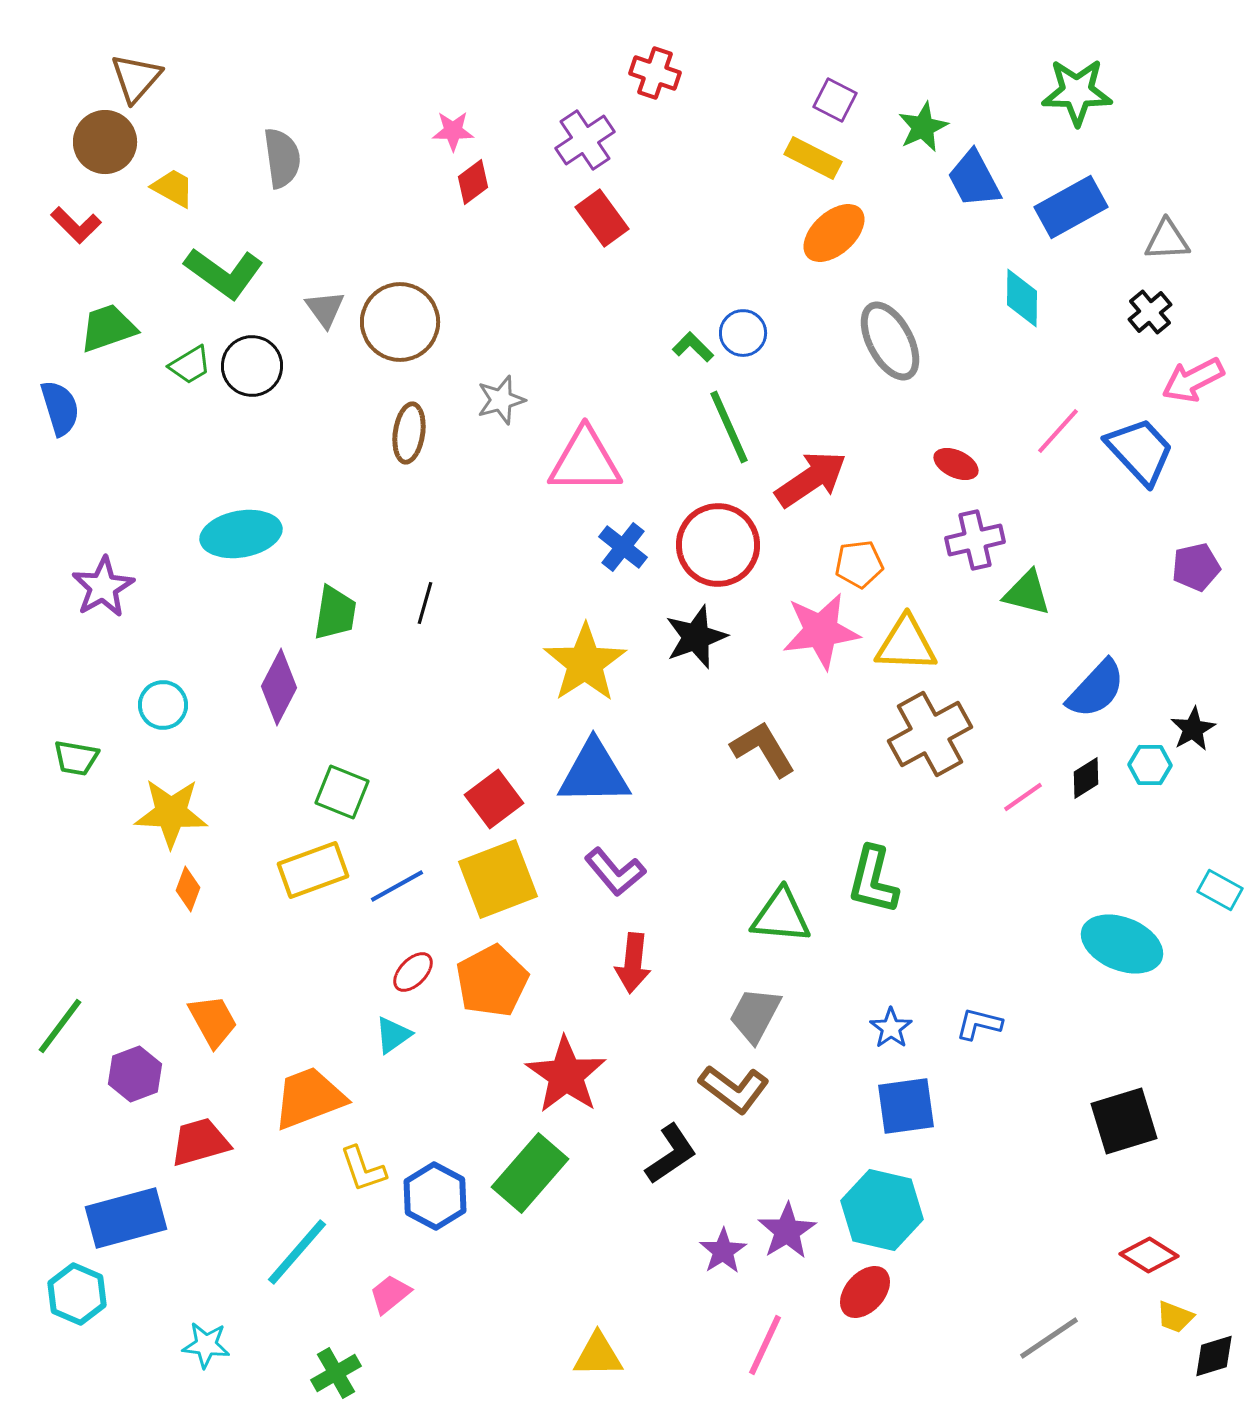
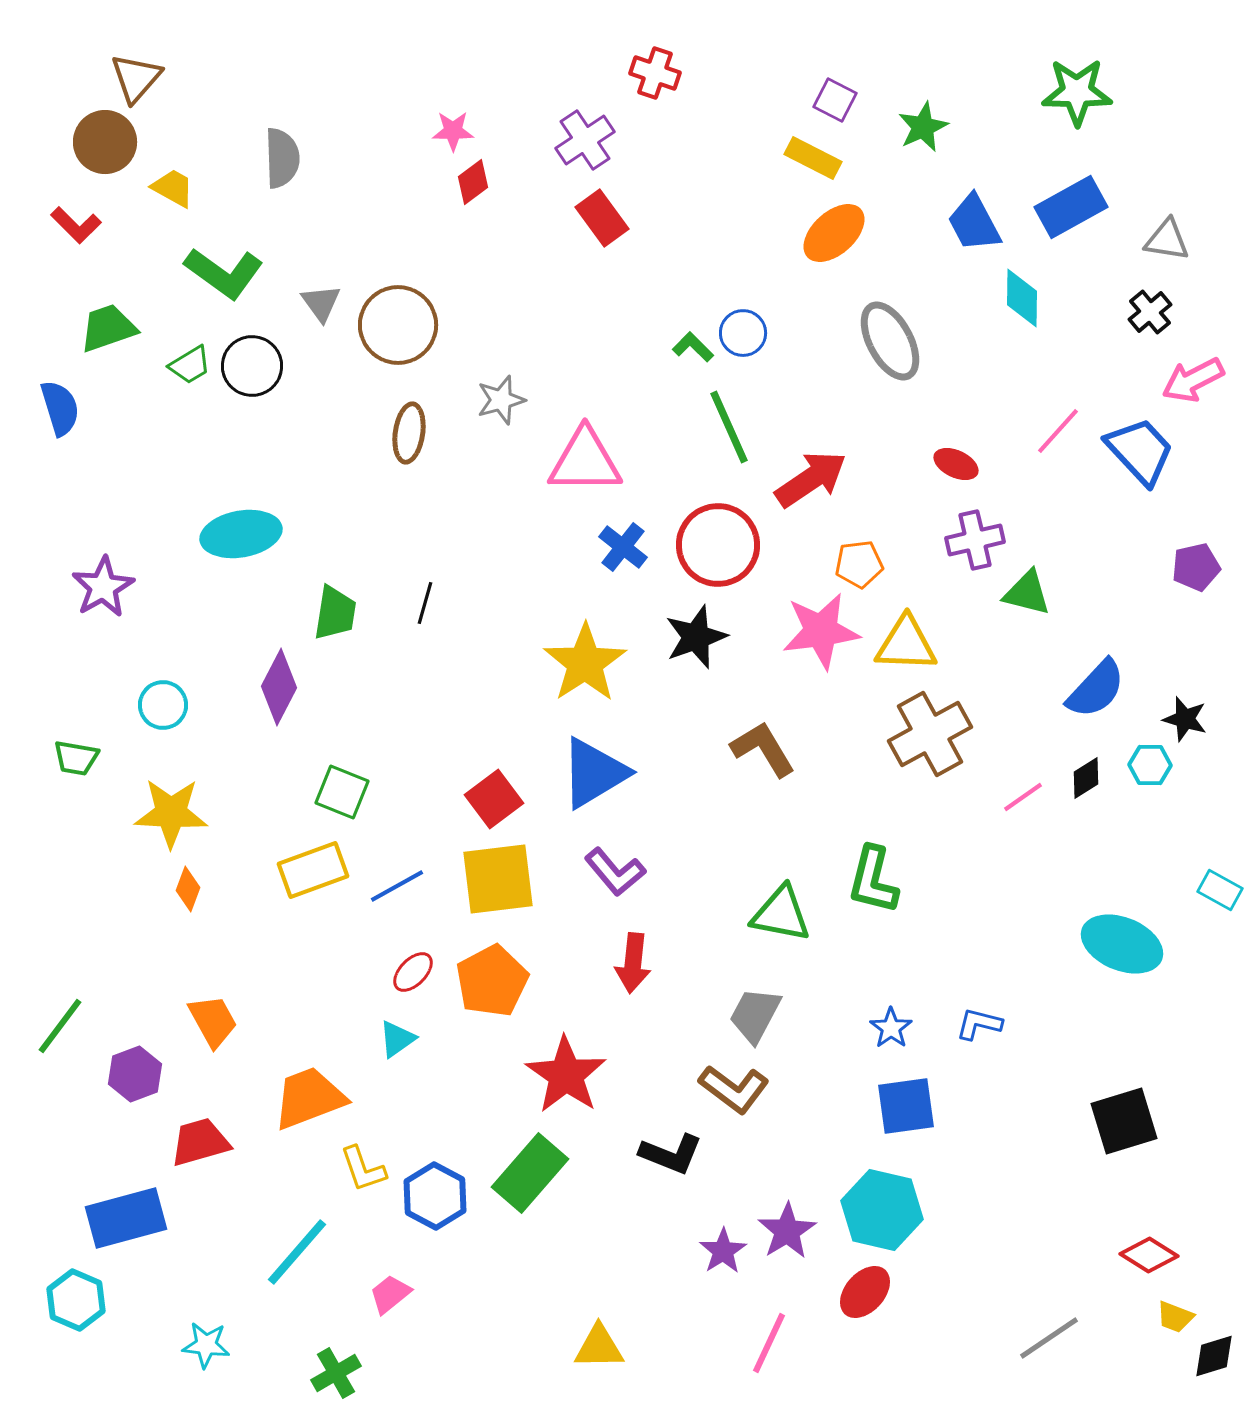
gray semicircle at (282, 158): rotated 6 degrees clockwise
blue trapezoid at (974, 179): moved 44 px down
gray triangle at (1167, 240): rotated 12 degrees clockwise
gray triangle at (325, 309): moved 4 px left, 6 px up
brown circle at (400, 322): moved 2 px left, 3 px down
black star at (1193, 729): moved 8 px left, 10 px up; rotated 27 degrees counterclockwise
blue triangle at (594, 773): rotated 30 degrees counterclockwise
yellow square at (498, 879): rotated 14 degrees clockwise
green triangle at (781, 916): moved 2 px up; rotated 6 degrees clockwise
cyan triangle at (393, 1035): moved 4 px right, 4 px down
black L-shape at (671, 1154): rotated 56 degrees clockwise
cyan hexagon at (77, 1294): moved 1 px left, 6 px down
pink line at (765, 1345): moved 4 px right, 2 px up
yellow triangle at (598, 1355): moved 1 px right, 8 px up
